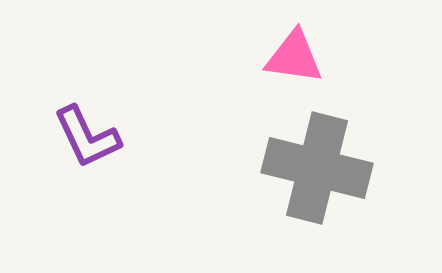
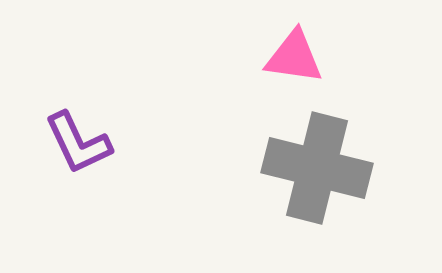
purple L-shape: moved 9 px left, 6 px down
